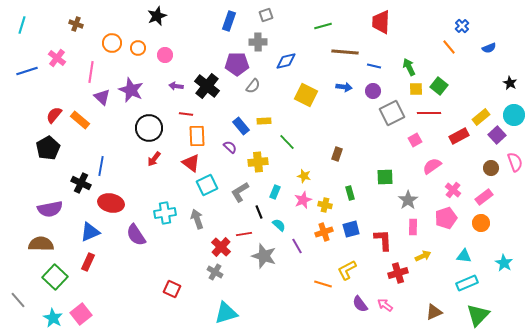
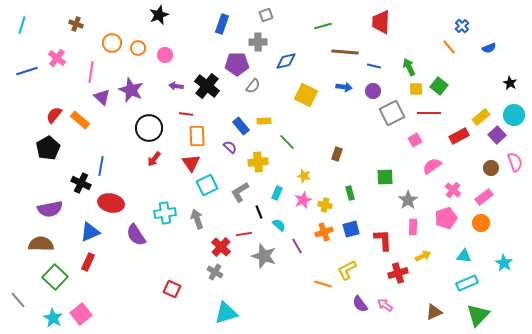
black star at (157, 16): moved 2 px right, 1 px up
blue rectangle at (229, 21): moved 7 px left, 3 px down
red triangle at (191, 163): rotated 18 degrees clockwise
cyan rectangle at (275, 192): moved 2 px right, 1 px down
